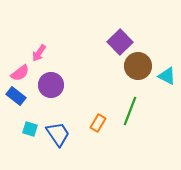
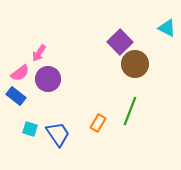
brown circle: moved 3 px left, 2 px up
cyan triangle: moved 48 px up
purple circle: moved 3 px left, 6 px up
